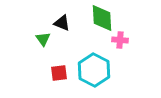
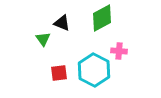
green diamond: rotated 64 degrees clockwise
pink cross: moved 1 px left, 11 px down
